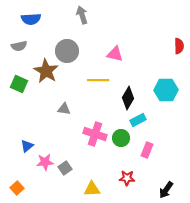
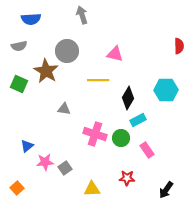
pink rectangle: rotated 56 degrees counterclockwise
